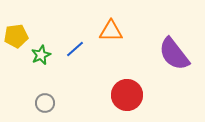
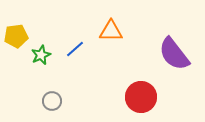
red circle: moved 14 px right, 2 px down
gray circle: moved 7 px right, 2 px up
